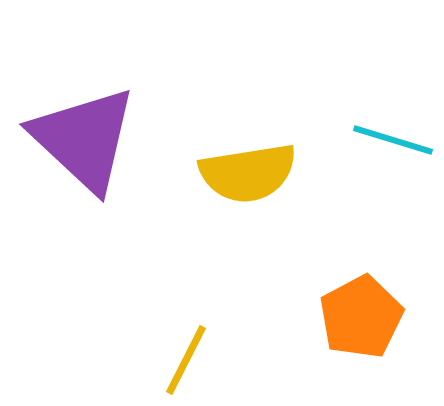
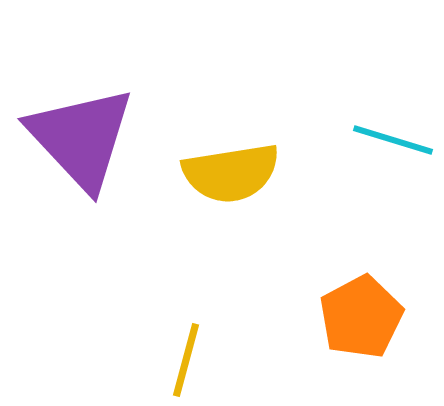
purple triangle: moved 3 px left, 1 px up; rotated 4 degrees clockwise
yellow semicircle: moved 17 px left
yellow line: rotated 12 degrees counterclockwise
